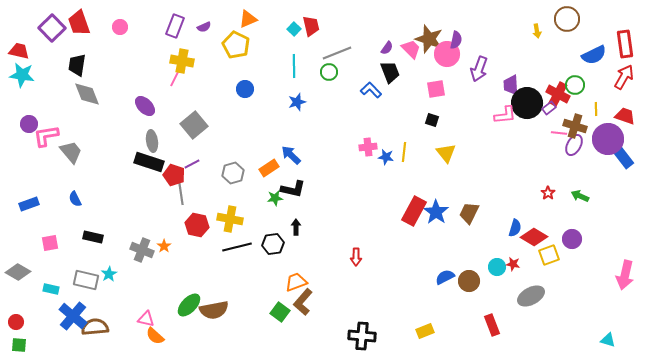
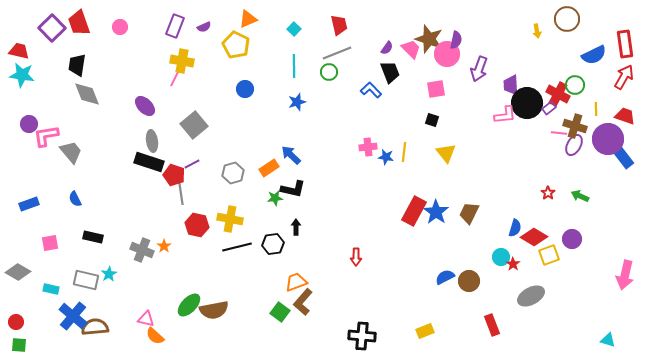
red trapezoid at (311, 26): moved 28 px right, 1 px up
red star at (513, 264): rotated 24 degrees clockwise
cyan circle at (497, 267): moved 4 px right, 10 px up
